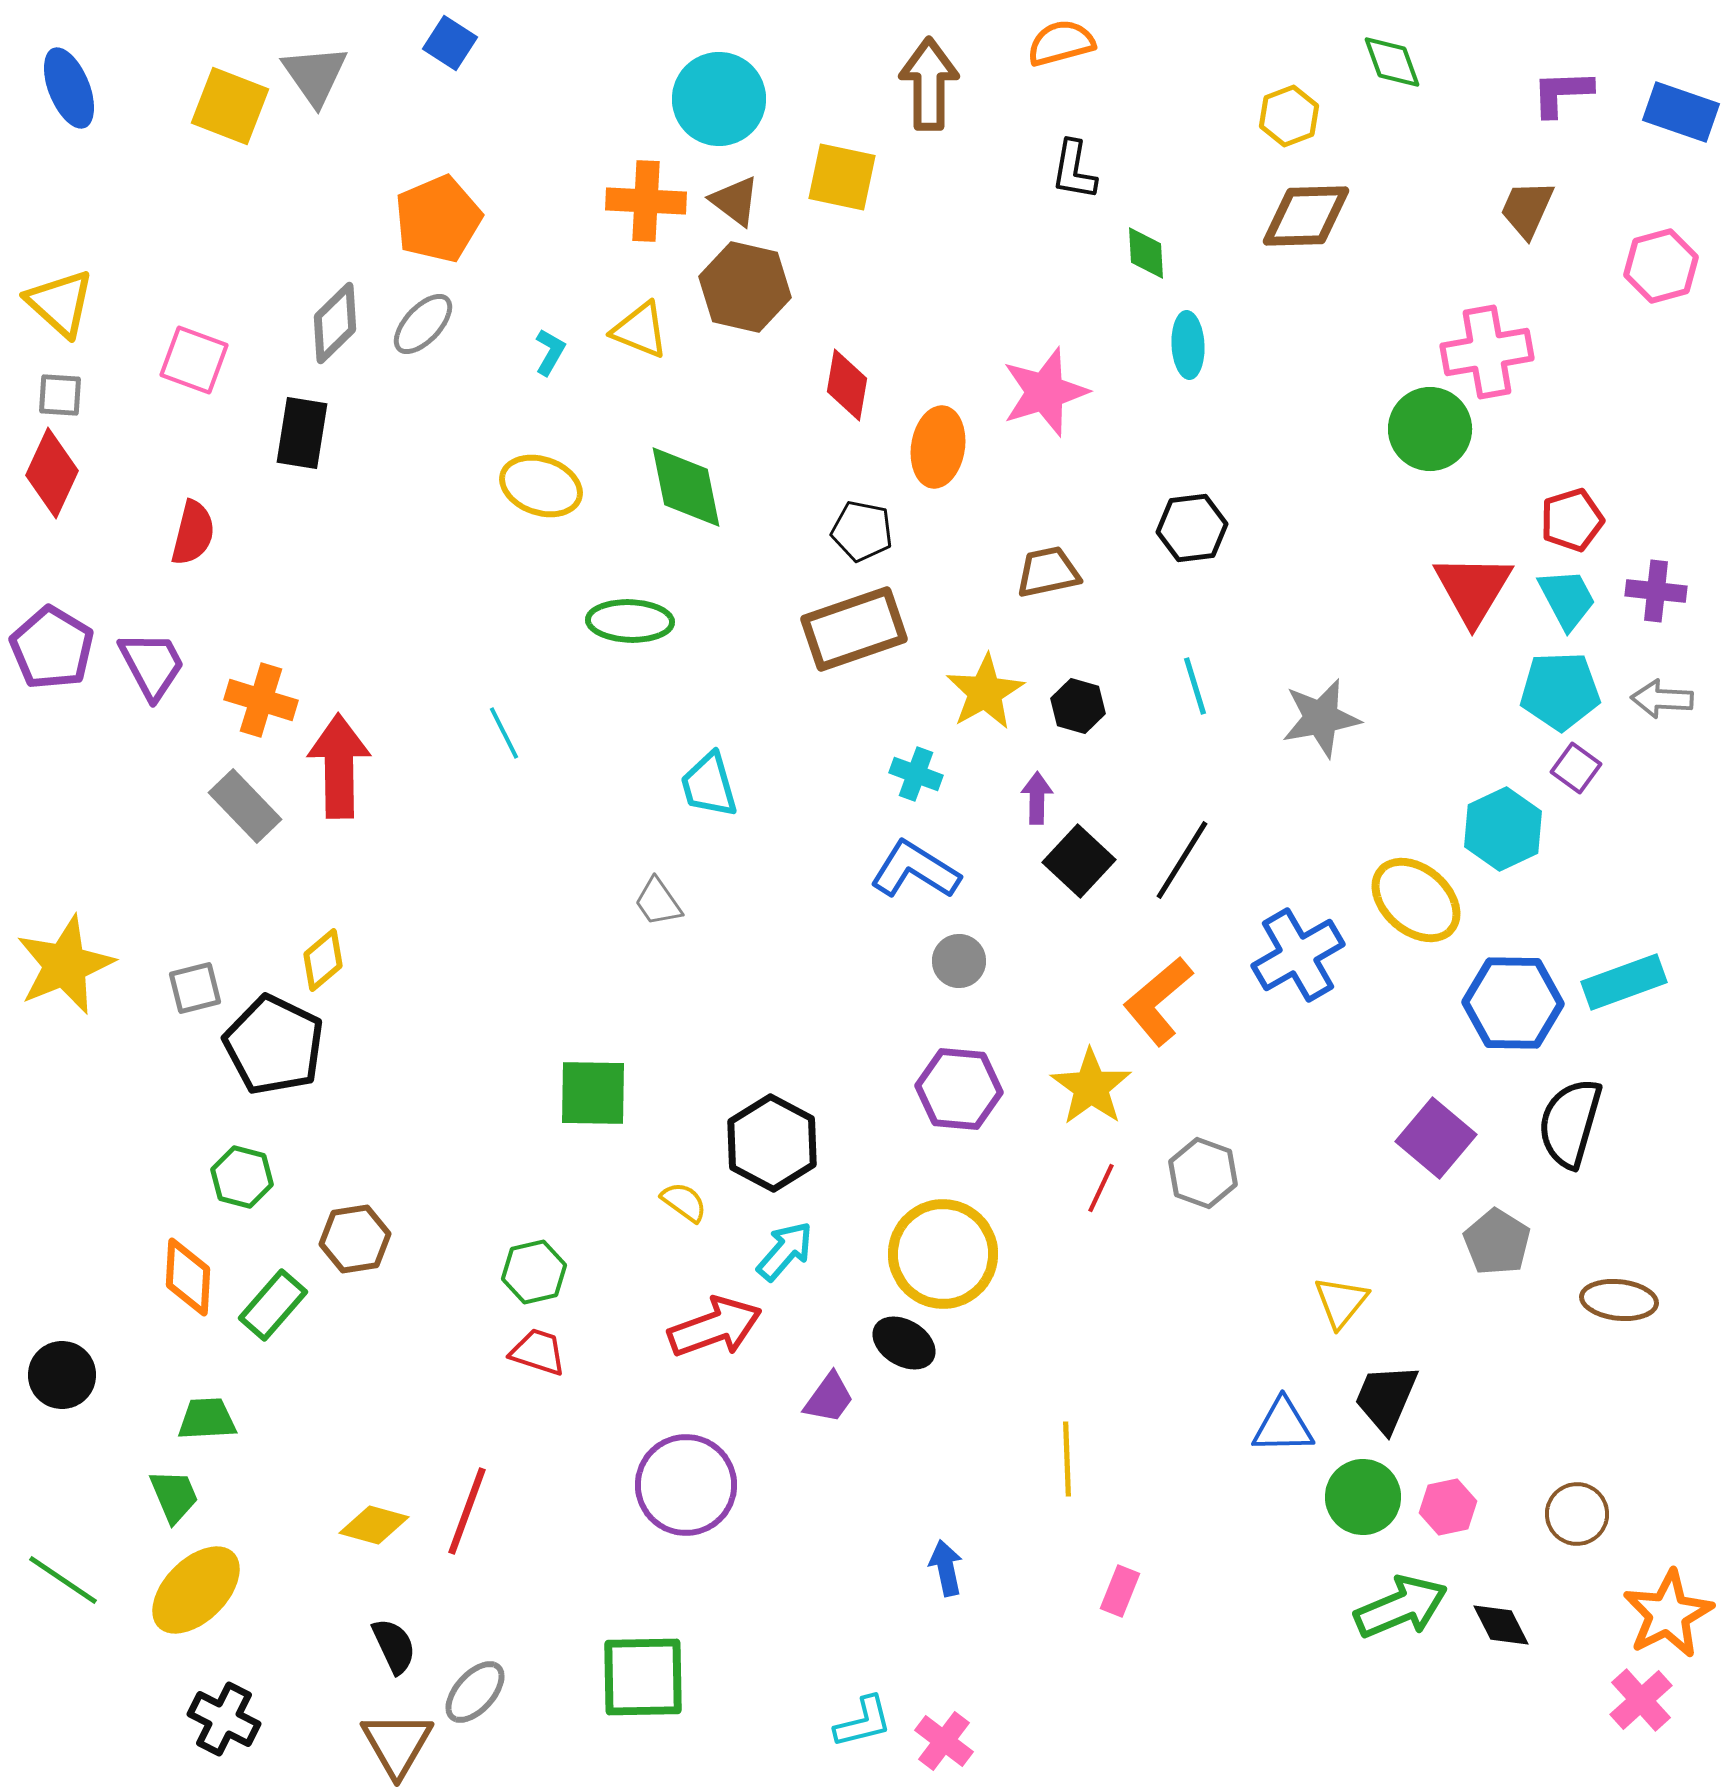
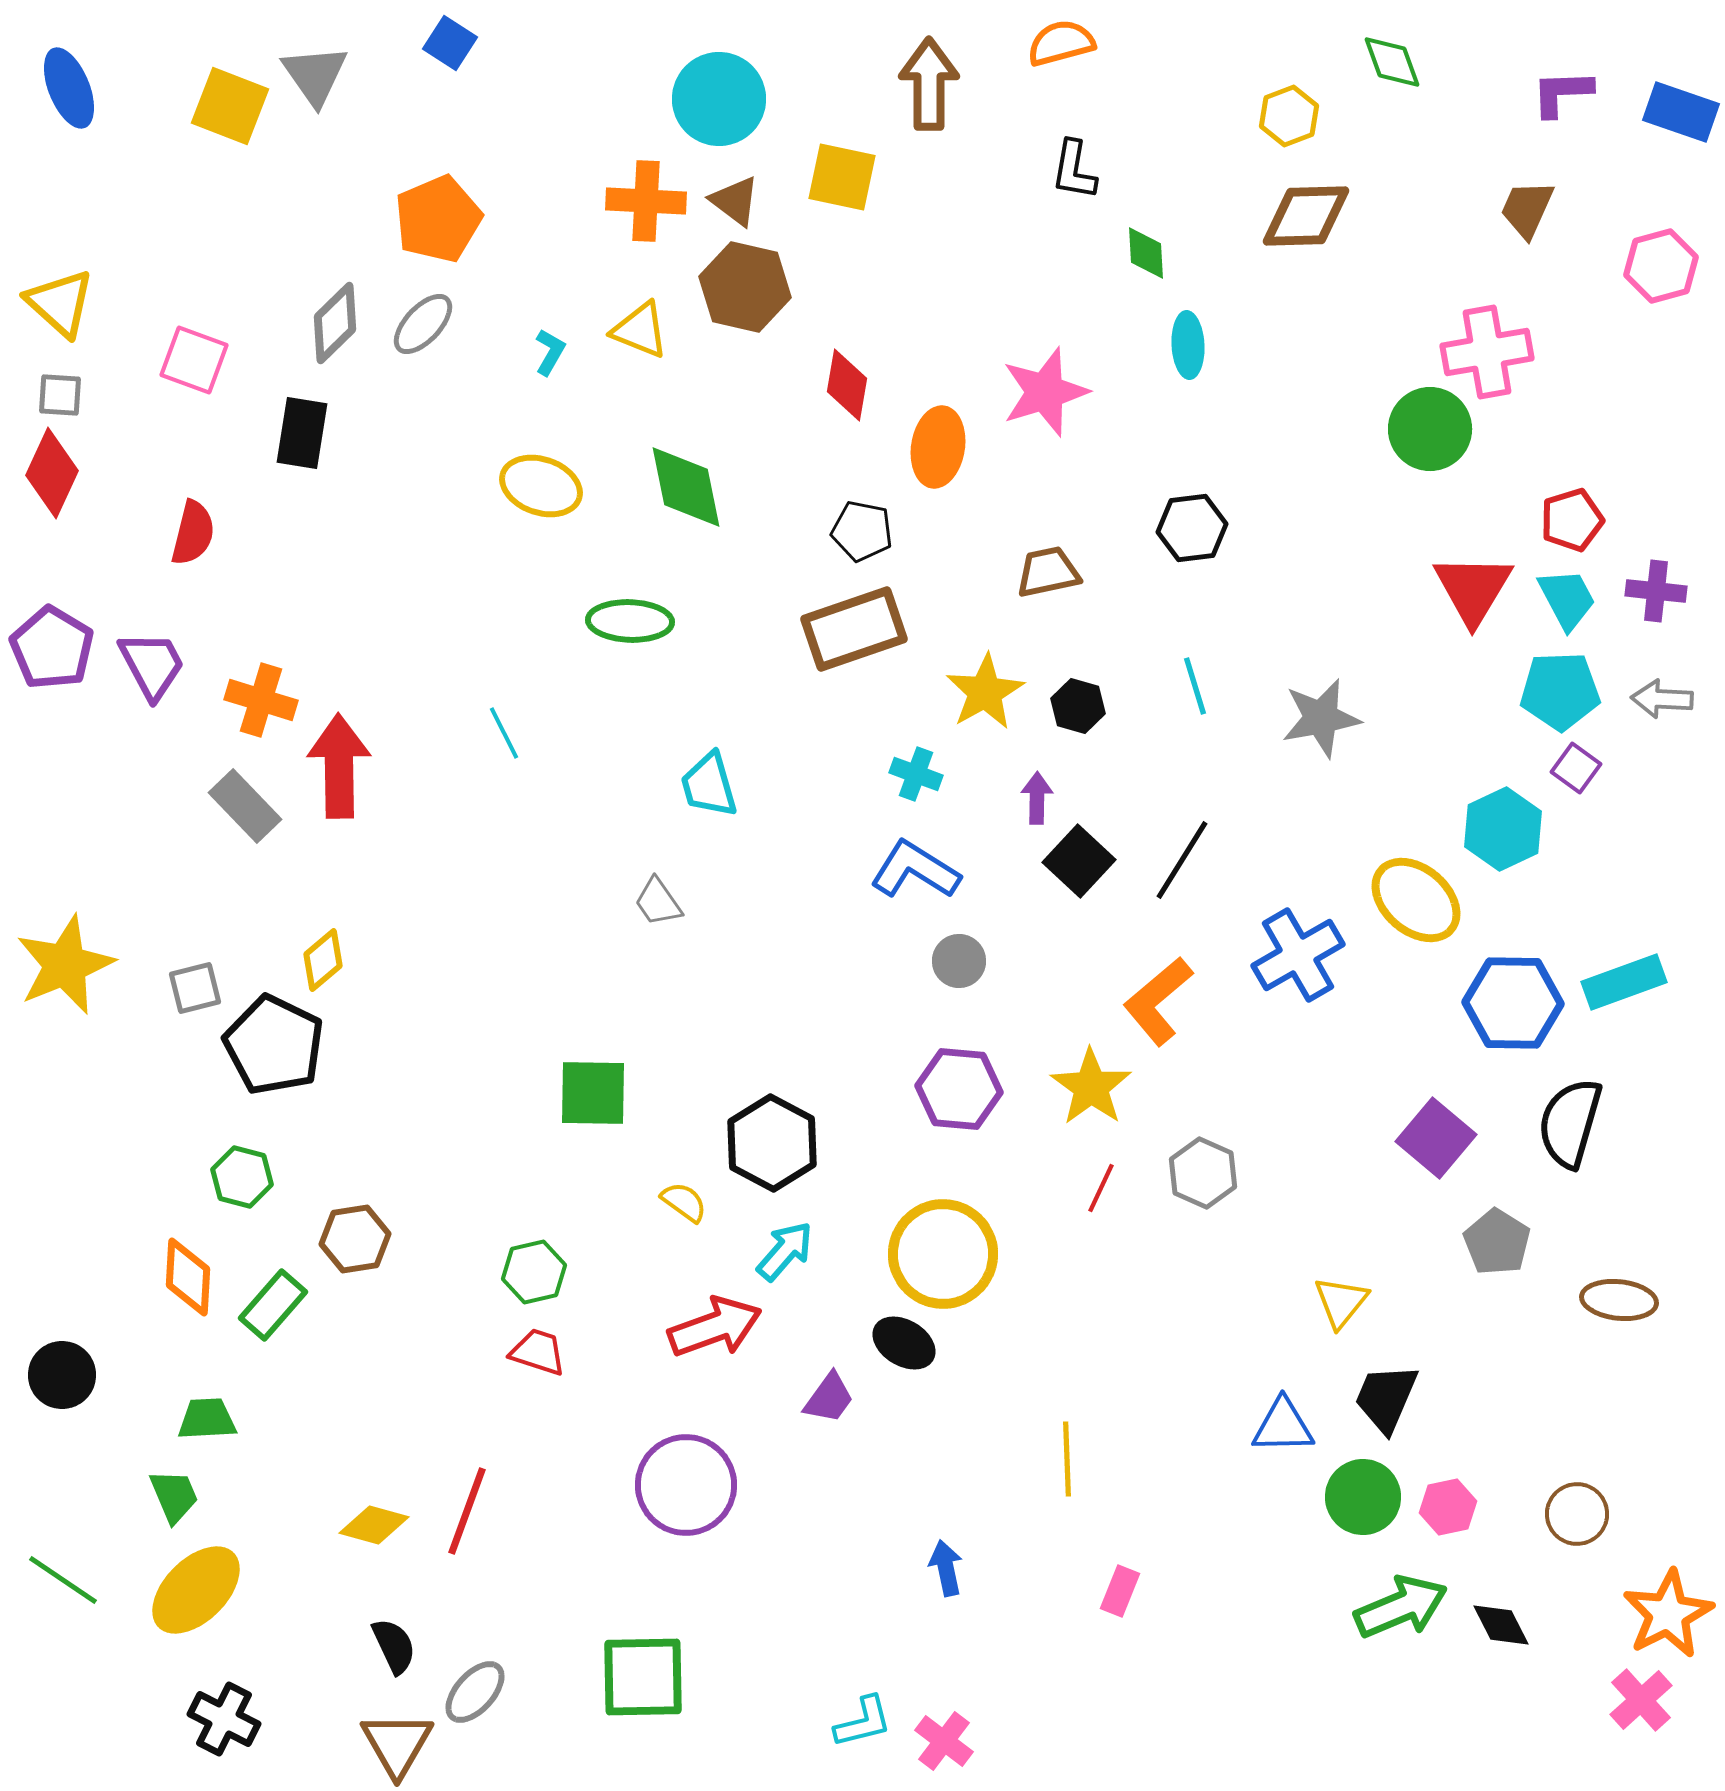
gray hexagon at (1203, 1173): rotated 4 degrees clockwise
